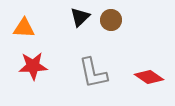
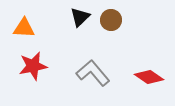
red star: rotated 8 degrees counterclockwise
gray L-shape: rotated 152 degrees clockwise
